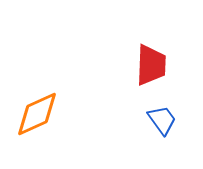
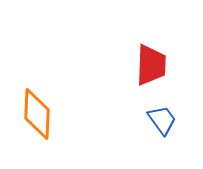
orange diamond: rotated 63 degrees counterclockwise
